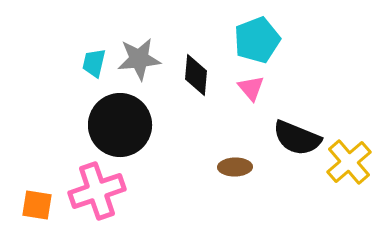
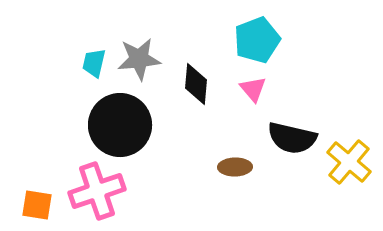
black diamond: moved 9 px down
pink triangle: moved 2 px right, 1 px down
black semicircle: moved 5 px left; rotated 9 degrees counterclockwise
yellow cross: rotated 9 degrees counterclockwise
